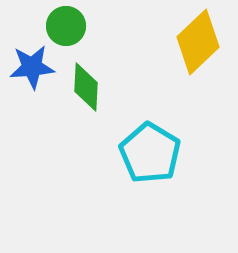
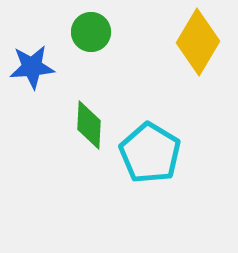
green circle: moved 25 px right, 6 px down
yellow diamond: rotated 16 degrees counterclockwise
green diamond: moved 3 px right, 38 px down
